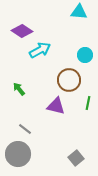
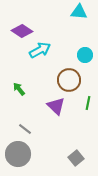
purple triangle: rotated 30 degrees clockwise
